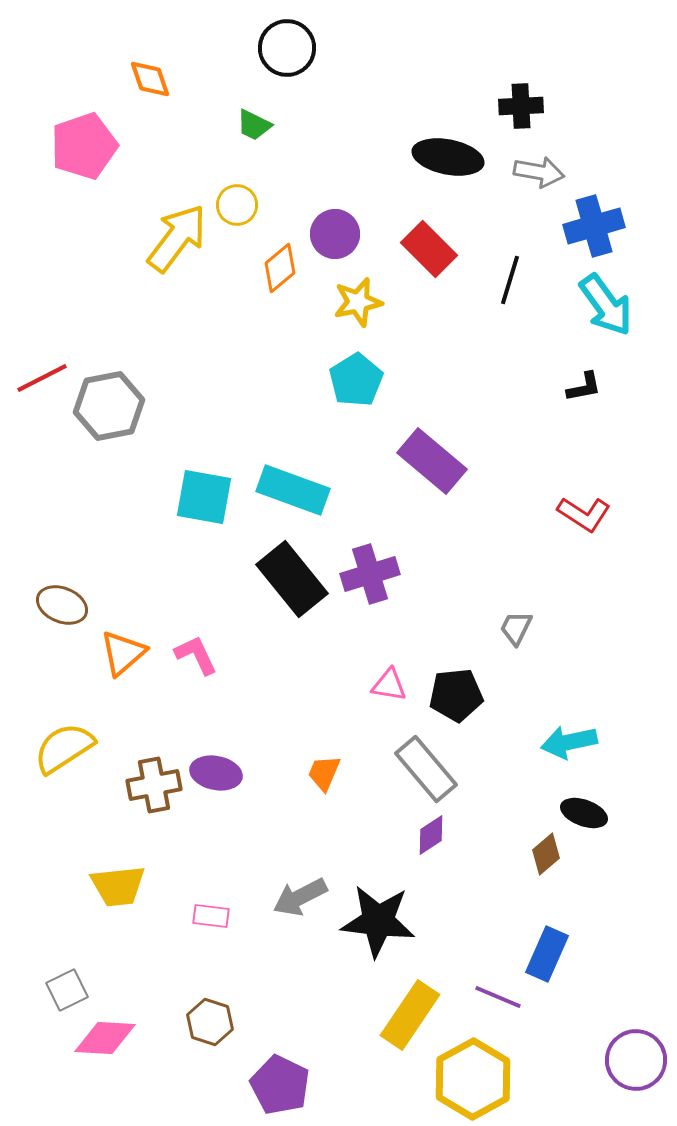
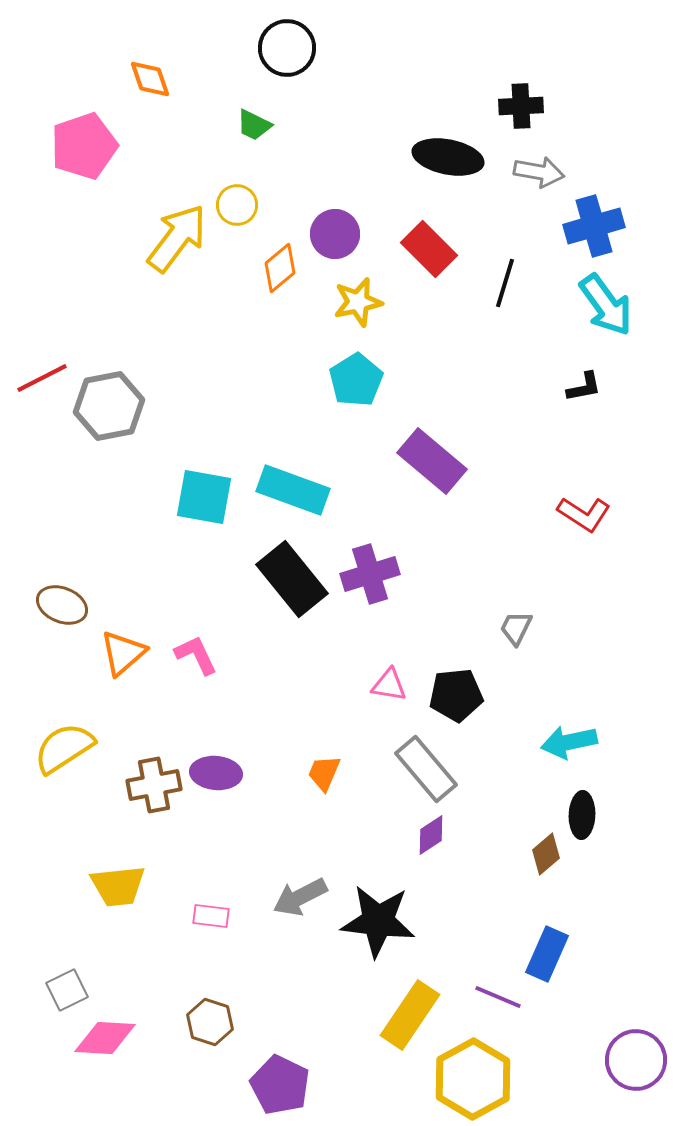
black line at (510, 280): moved 5 px left, 3 px down
purple ellipse at (216, 773): rotated 6 degrees counterclockwise
black ellipse at (584, 813): moved 2 px left, 2 px down; rotated 72 degrees clockwise
